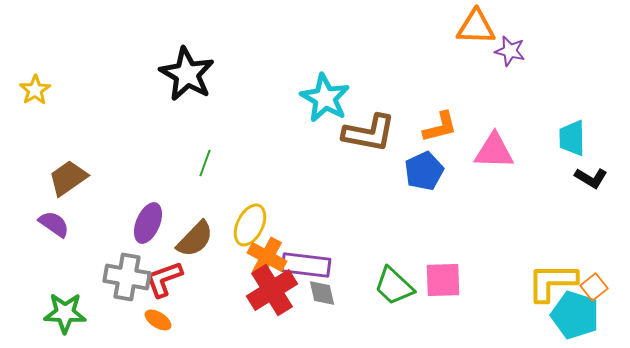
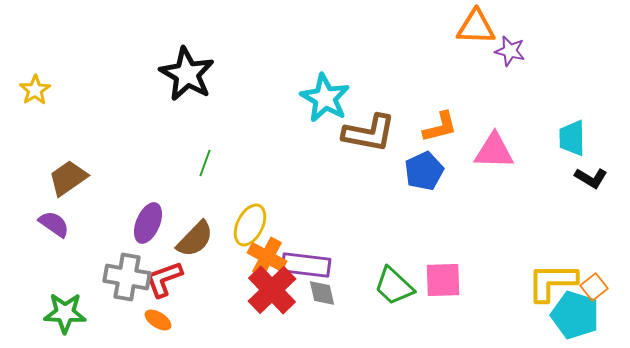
red cross: rotated 12 degrees counterclockwise
